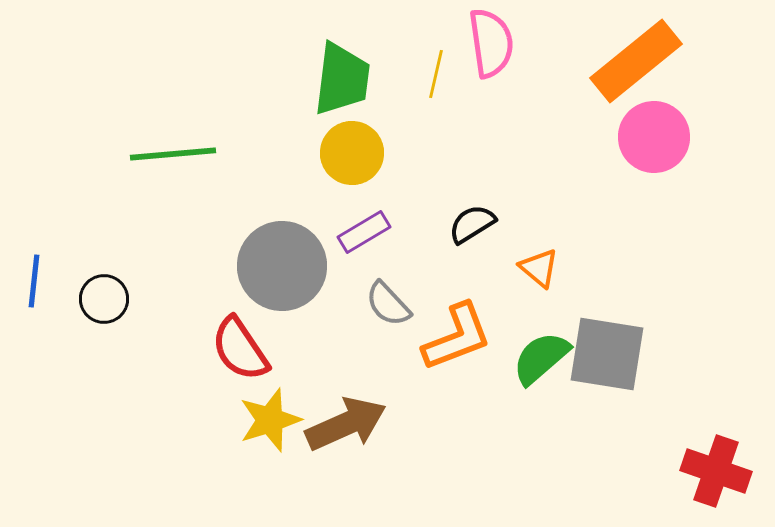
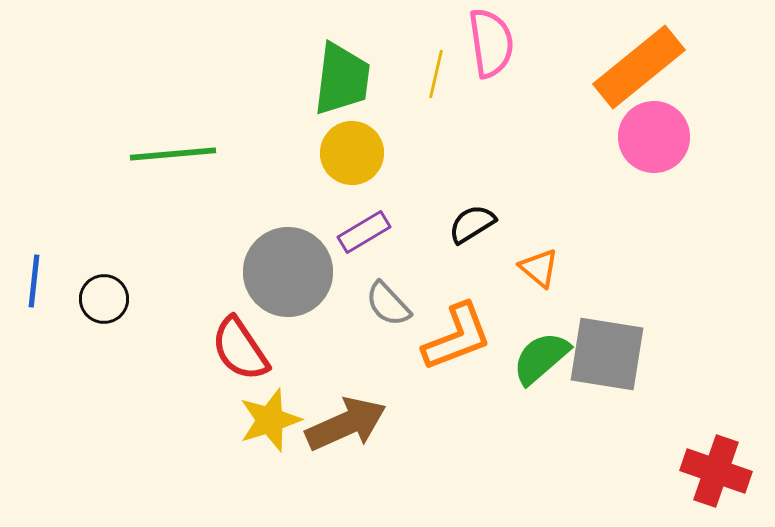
orange rectangle: moved 3 px right, 6 px down
gray circle: moved 6 px right, 6 px down
